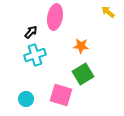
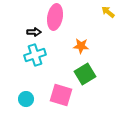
black arrow: moved 3 px right; rotated 48 degrees clockwise
green square: moved 2 px right
